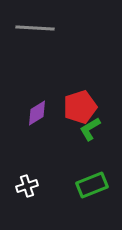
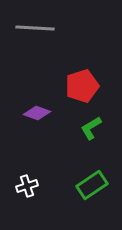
red pentagon: moved 2 px right, 21 px up
purple diamond: rotated 52 degrees clockwise
green L-shape: moved 1 px right, 1 px up
green rectangle: rotated 12 degrees counterclockwise
